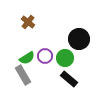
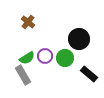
black rectangle: moved 20 px right, 5 px up
